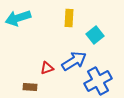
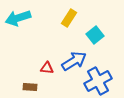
yellow rectangle: rotated 30 degrees clockwise
red triangle: rotated 24 degrees clockwise
